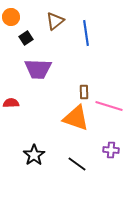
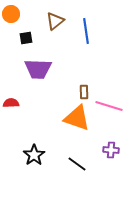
orange circle: moved 3 px up
blue line: moved 2 px up
black square: rotated 24 degrees clockwise
orange triangle: moved 1 px right
